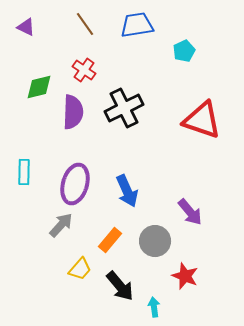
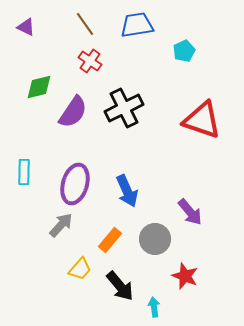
red cross: moved 6 px right, 9 px up
purple semicircle: rotated 32 degrees clockwise
gray circle: moved 2 px up
